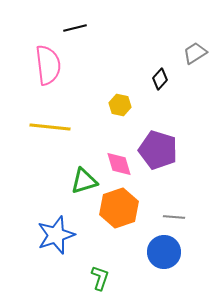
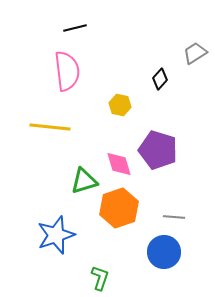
pink semicircle: moved 19 px right, 6 px down
